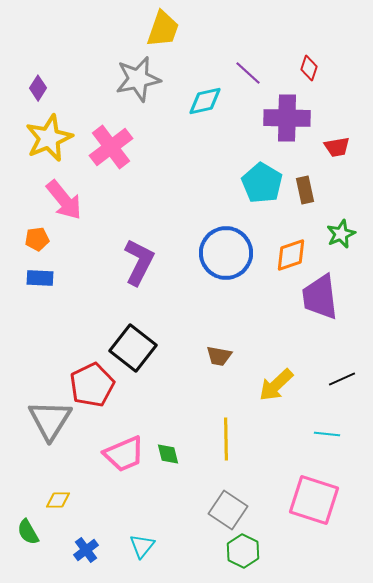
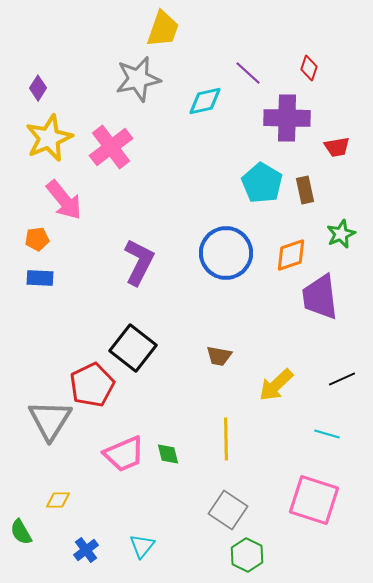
cyan line: rotated 10 degrees clockwise
green semicircle: moved 7 px left
green hexagon: moved 4 px right, 4 px down
